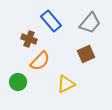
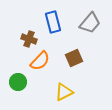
blue rectangle: moved 2 px right, 1 px down; rotated 25 degrees clockwise
brown square: moved 12 px left, 4 px down
yellow triangle: moved 2 px left, 8 px down
